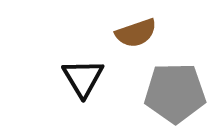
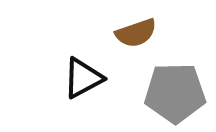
black triangle: rotated 33 degrees clockwise
